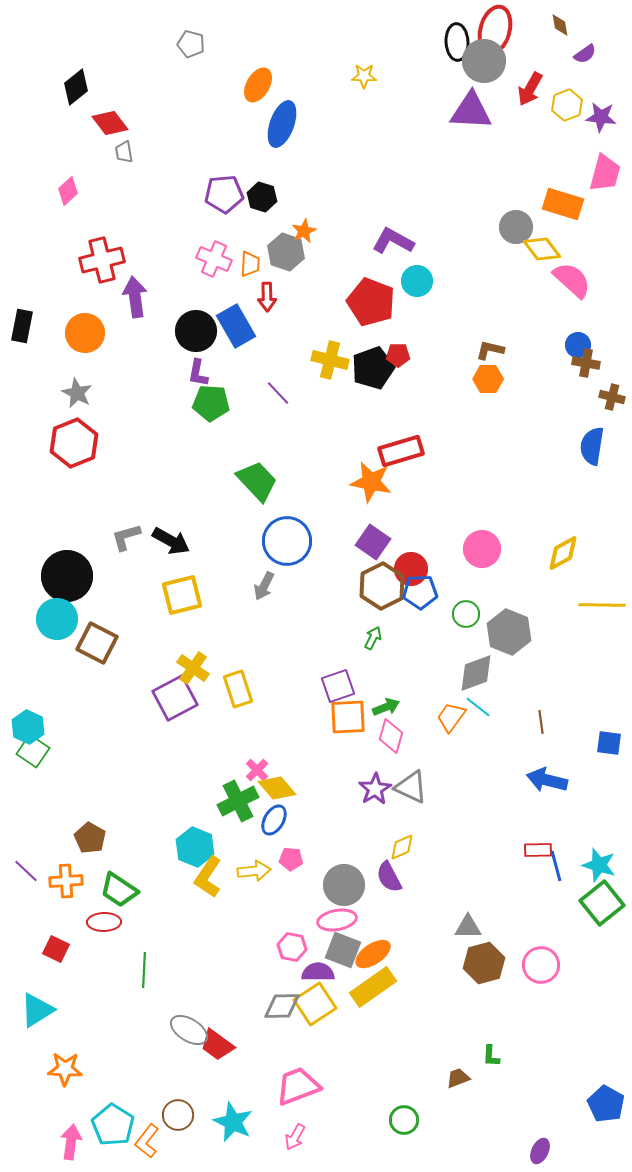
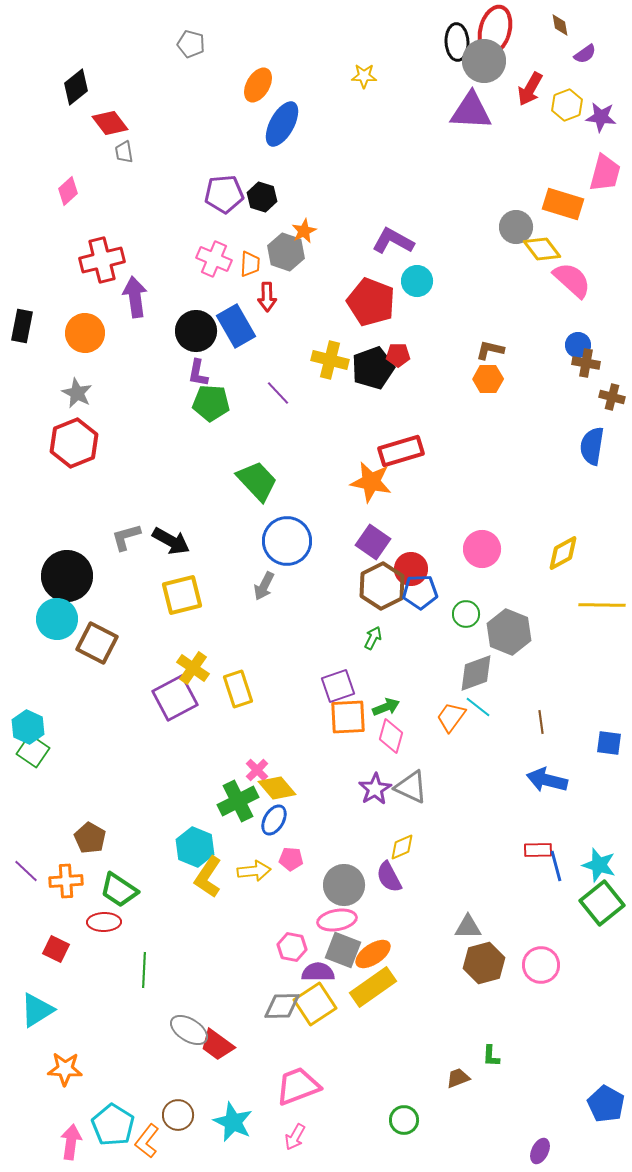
blue ellipse at (282, 124): rotated 9 degrees clockwise
